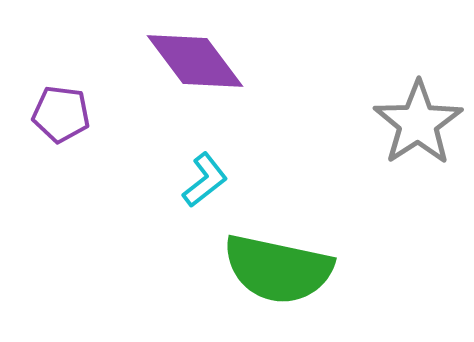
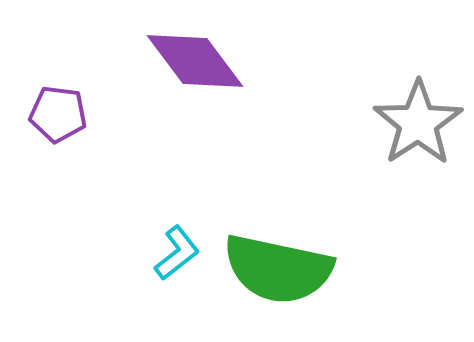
purple pentagon: moved 3 px left
cyan L-shape: moved 28 px left, 73 px down
